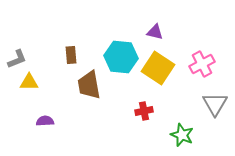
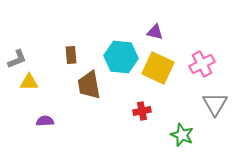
yellow square: rotated 8 degrees counterclockwise
red cross: moved 2 px left
